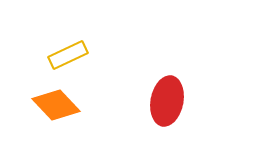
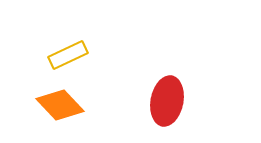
orange diamond: moved 4 px right
